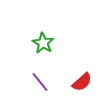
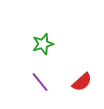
green star: moved 1 px down; rotated 25 degrees clockwise
